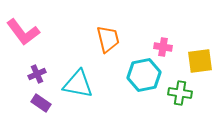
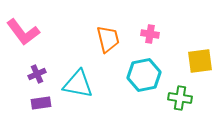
pink cross: moved 13 px left, 13 px up
green cross: moved 5 px down
purple rectangle: rotated 42 degrees counterclockwise
